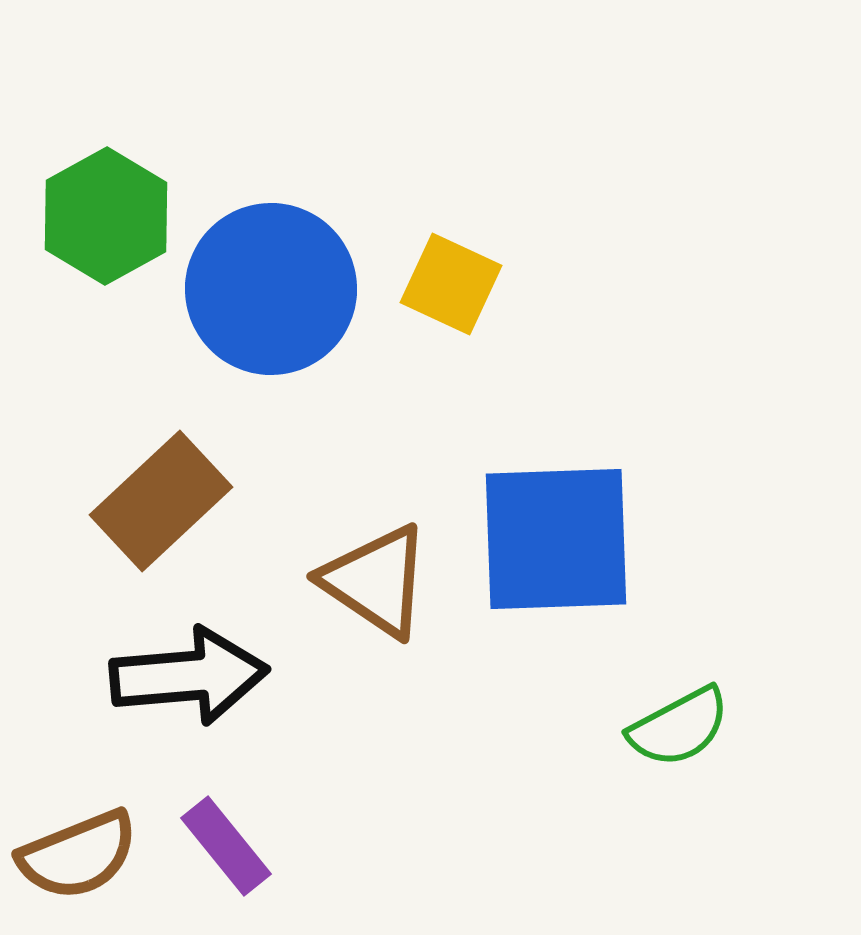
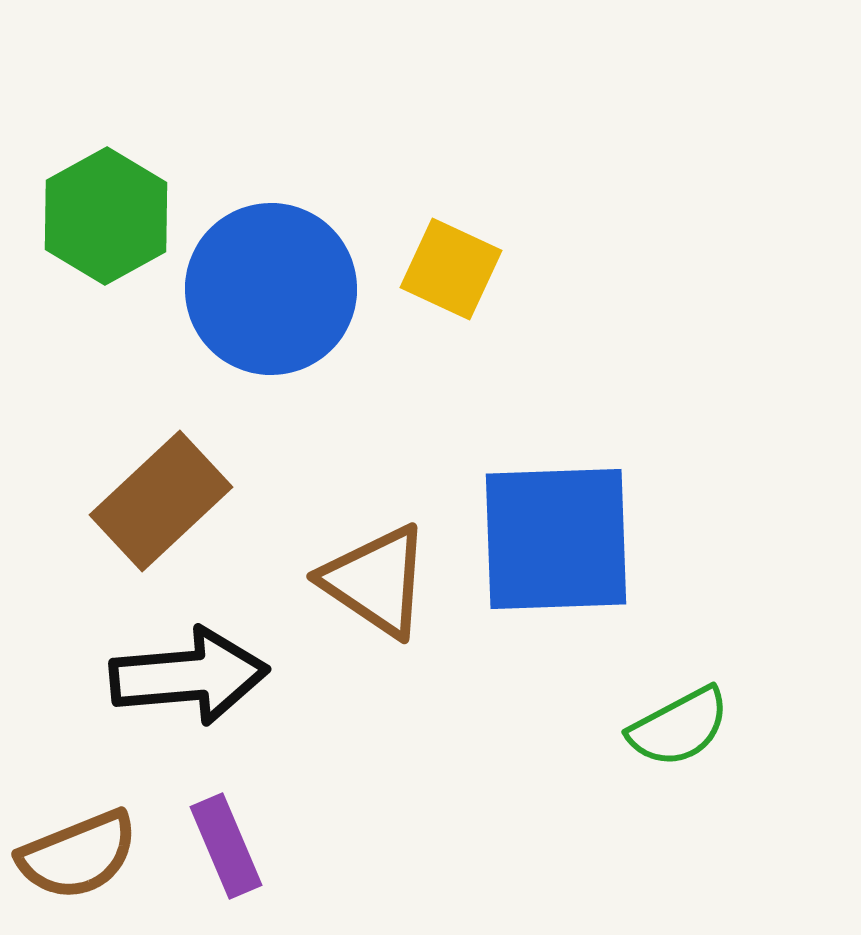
yellow square: moved 15 px up
purple rectangle: rotated 16 degrees clockwise
